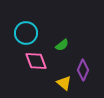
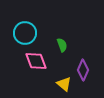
cyan circle: moved 1 px left
green semicircle: rotated 72 degrees counterclockwise
yellow triangle: moved 1 px down
